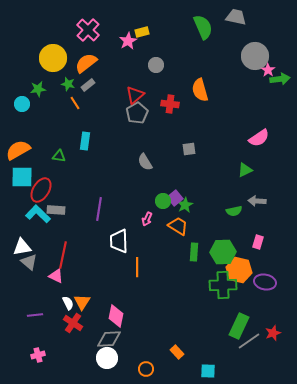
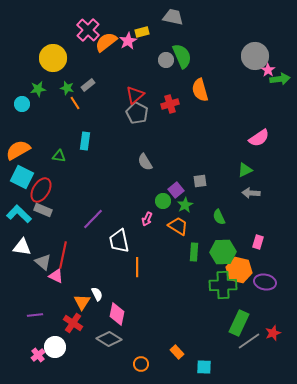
gray trapezoid at (236, 17): moved 63 px left
green semicircle at (203, 27): moved 21 px left, 29 px down
orange semicircle at (86, 63): moved 20 px right, 21 px up
gray circle at (156, 65): moved 10 px right, 5 px up
green star at (68, 84): moved 1 px left, 4 px down
red cross at (170, 104): rotated 24 degrees counterclockwise
gray pentagon at (137, 113): rotated 15 degrees counterclockwise
gray square at (189, 149): moved 11 px right, 32 px down
cyan square at (22, 177): rotated 25 degrees clockwise
purple square at (175, 198): moved 1 px right, 8 px up
gray arrow at (257, 201): moved 6 px left, 8 px up
purple line at (99, 209): moved 6 px left, 10 px down; rotated 35 degrees clockwise
gray rectangle at (56, 210): moved 13 px left; rotated 18 degrees clockwise
green semicircle at (234, 211): moved 15 px left, 6 px down; rotated 77 degrees clockwise
cyan L-shape at (38, 214): moved 19 px left
white trapezoid at (119, 241): rotated 10 degrees counterclockwise
white triangle at (22, 247): rotated 18 degrees clockwise
gray triangle at (29, 262): moved 14 px right
white semicircle at (68, 303): moved 29 px right, 9 px up
pink diamond at (116, 316): moved 1 px right, 2 px up
green rectangle at (239, 326): moved 3 px up
gray diamond at (109, 339): rotated 35 degrees clockwise
pink cross at (38, 355): rotated 24 degrees counterclockwise
white circle at (107, 358): moved 52 px left, 11 px up
orange circle at (146, 369): moved 5 px left, 5 px up
cyan square at (208, 371): moved 4 px left, 4 px up
